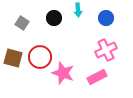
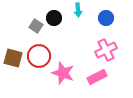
gray square: moved 14 px right, 3 px down
red circle: moved 1 px left, 1 px up
